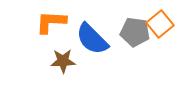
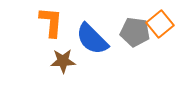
orange L-shape: rotated 92 degrees clockwise
